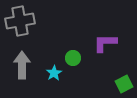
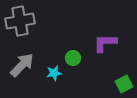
gray arrow: rotated 44 degrees clockwise
cyan star: rotated 21 degrees clockwise
